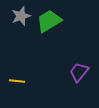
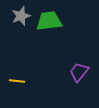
green trapezoid: rotated 24 degrees clockwise
